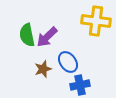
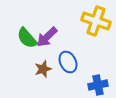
yellow cross: rotated 12 degrees clockwise
green semicircle: moved 3 px down; rotated 30 degrees counterclockwise
blue ellipse: rotated 10 degrees clockwise
blue cross: moved 18 px right
